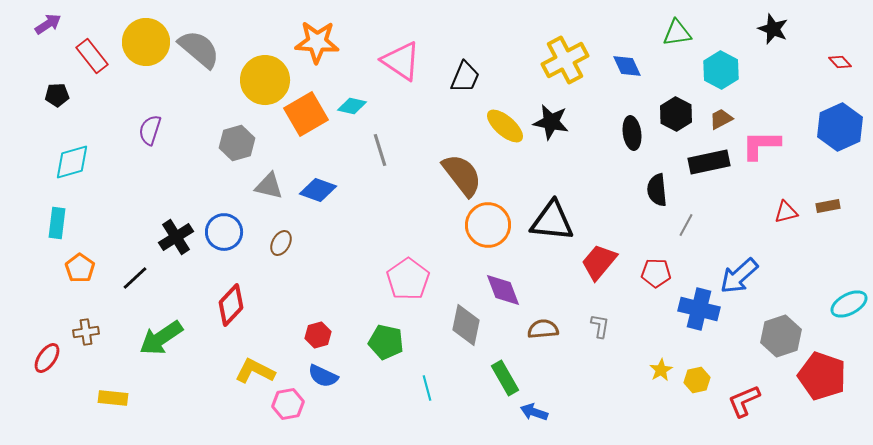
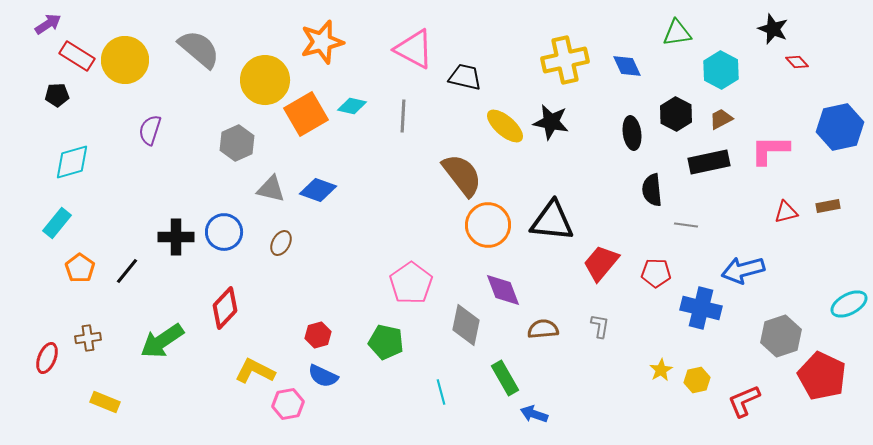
yellow circle at (146, 42): moved 21 px left, 18 px down
orange star at (317, 42): moved 5 px right; rotated 18 degrees counterclockwise
red rectangle at (92, 56): moved 15 px left; rotated 20 degrees counterclockwise
yellow cross at (565, 60): rotated 15 degrees clockwise
pink triangle at (401, 61): moved 13 px right, 12 px up; rotated 6 degrees counterclockwise
red diamond at (840, 62): moved 43 px left
black trapezoid at (465, 77): rotated 100 degrees counterclockwise
blue hexagon at (840, 127): rotated 12 degrees clockwise
gray hexagon at (237, 143): rotated 8 degrees counterclockwise
pink L-shape at (761, 145): moved 9 px right, 5 px down
gray line at (380, 150): moved 23 px right, 34 px up; rotated 20 degrees clockwise
gray triangle at (269, 186): moved 2 px right, 3 px down
black semicircle at (657, 190): moved 5 px left
cyan rectangle at (57, 223): rotated 32 degrees clockwise
gray line at (686, 225): rotated 70 degrees clockwise
black cross at (176, 237): rotated 32 degrees clockwise
red trapezoid at (599, 262): moved 2 px right, 1 px down
blue arrow at (739, 276): moved 4 px right, 6 px up; rotated 27 degrees clockwise
black line at (135, 278): moved 8 px left, 7 px up; rotated 8 degrees counterclockwise
pink pentagon at (408, 279): moved 3 px right, 4 px down
red diamond at (231, 305): moved 6 px left, 3 px down
blue cross at (699, 309): moved 2 px right, 1 px up
brown cross at (86, 332): moved 2 px right, 6 px down
green arrow at (161, 338): moved 1 px right, 3 px down
red ellipse at (47, 358): rotated 12 degrees counterclockwise
red pentagon at (822, 376): rotated 6 degrees clockwise
cyan line at (427, 388): moved 14 px right, 4 px down
yellow rectangle at (113, 398): moved 8 px left, 4 px down; rotated 16 degrees clockwise
blue arrow at (534, 412): moved 2 px down
